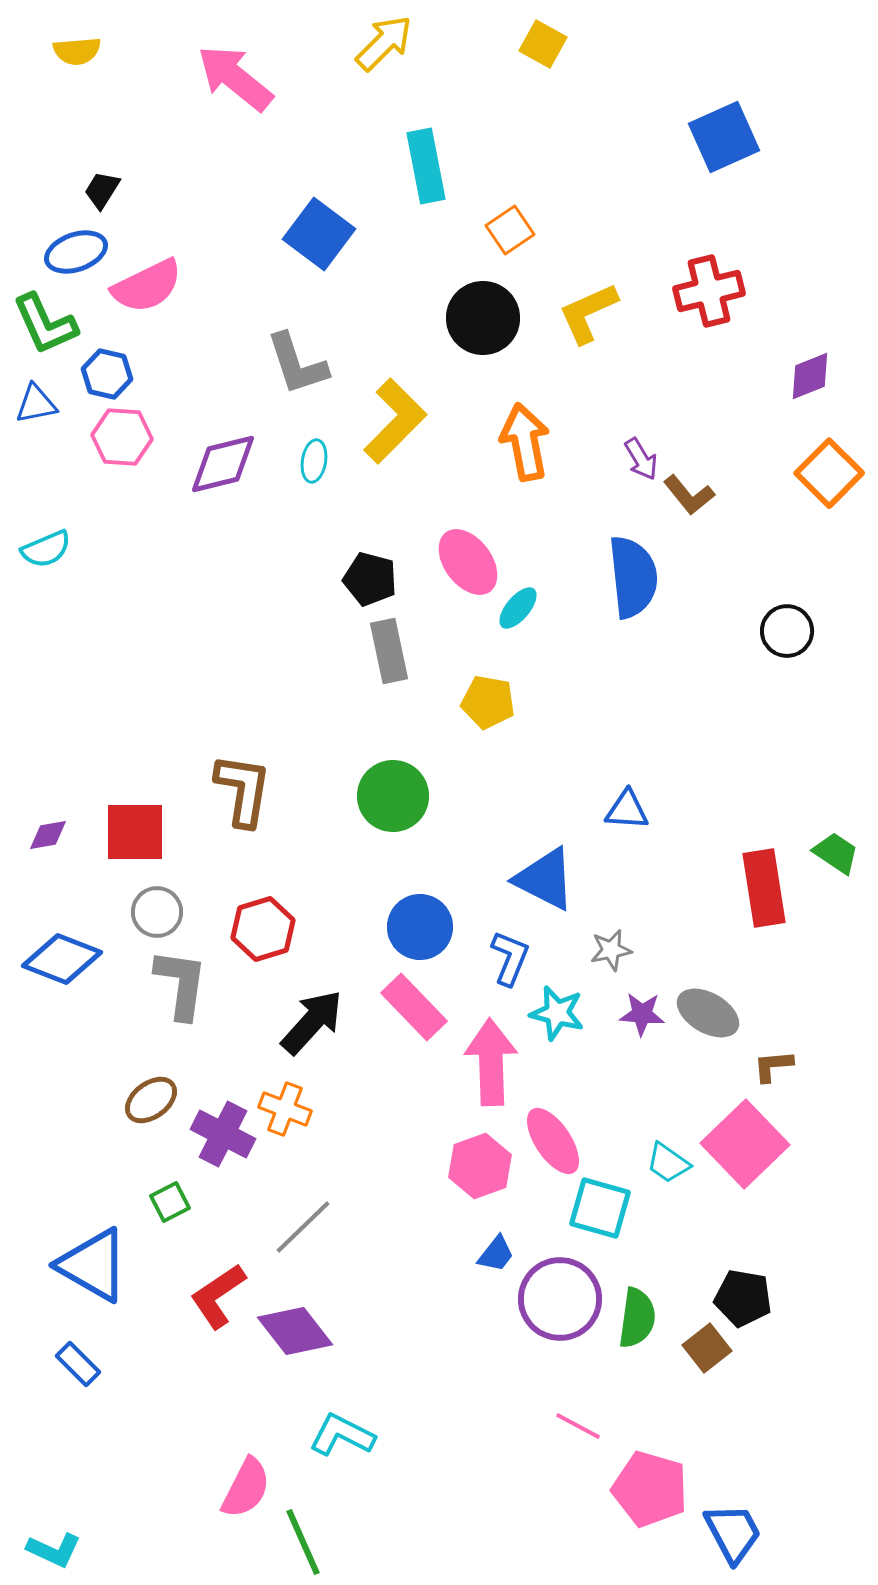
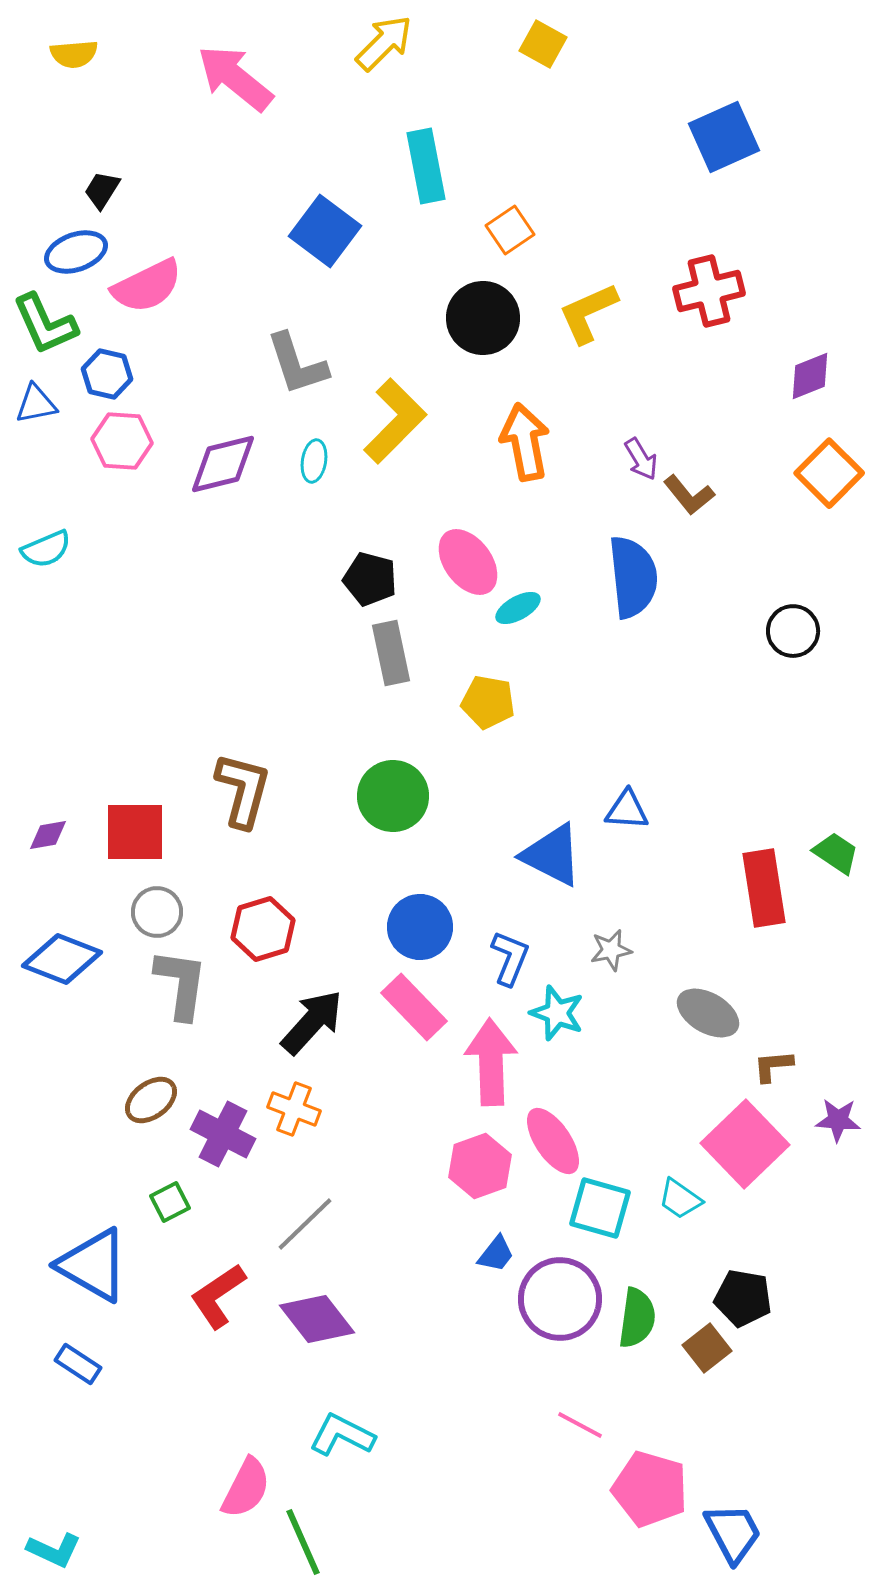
yellow semicircle at (77, 51): moved 3 px left, 3 px down
blue square at (319, 234): moved 6 px right, 3 px up
pink hexagon at (122, 437): moved 4 px down
cyan ellipse at (518, 608): rotated 21 degrees clockwise
black circle at (787, 631): moved 6 px right
gray rectangle at (389, 651): moved 2 px right, 2 px down
brown L-shape at (243, 790): rotated 6 degrees clockwise
blue triangle at (545, 879): moved 7 px right, 24 px up
cyan star at (557, 1013): rotated 6 degrees clockwise
purple star at (642, 1014): moved 196 px right, 106 px down
orange cross at (285, 1109): moved 9 px right
cyan trapezoid at (668, 1163): moved 12 px right, 36 px down
gray line at (303, 1227): moved 2 px right, 3 px up
purple diamond at (295, 1331): moved 22 px right, 12 px up
blue rectangle at (78, 1364): rotated 12 degrees counterclockwise
pink line at (578, 1426): moved 2 px right, 1 px up
